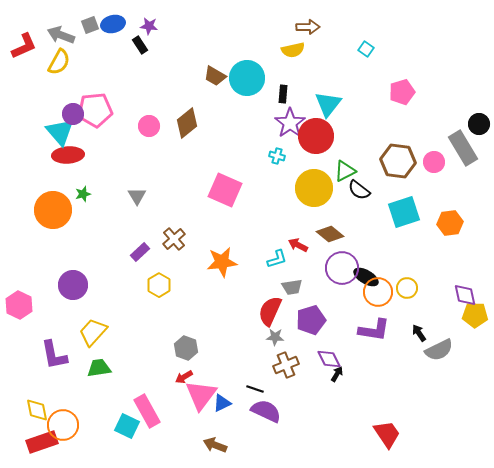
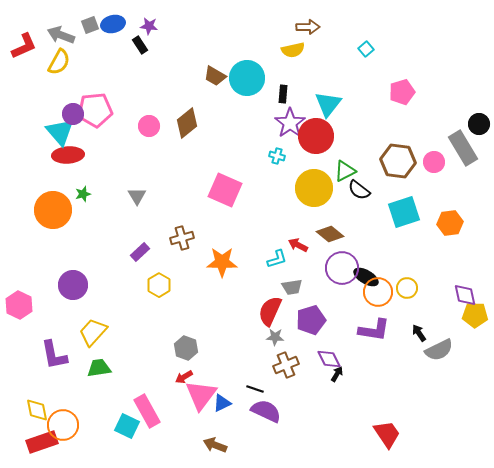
cyan square at (366, 49): rotated 14 degrees clockwise
brown cross at (174, 239): moved 8 px right, 1 px up; rotated 25 degrees clockwise
orange star at (222, 262): rotated 8 degrees clockwise
